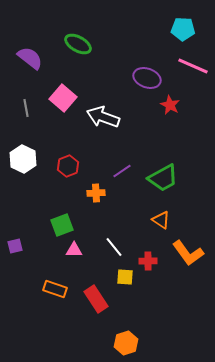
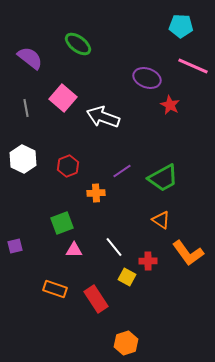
cyan pentagon: moved 2 px left, 3 px up
green ellipse: rotated 8 degrees clockwise
green square: moved 2 px up
yellow square: moved 2 px right; rotated 24 degrees clockwise
